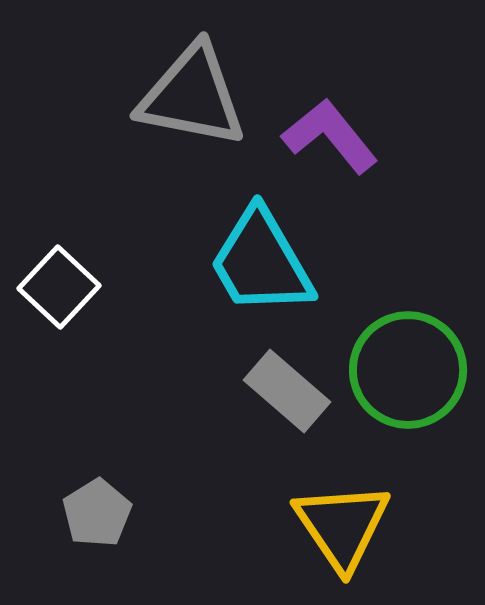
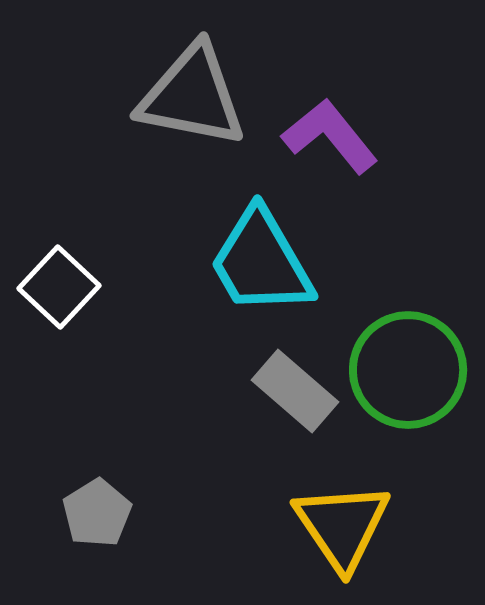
gray rectangle: moved 8 px right
